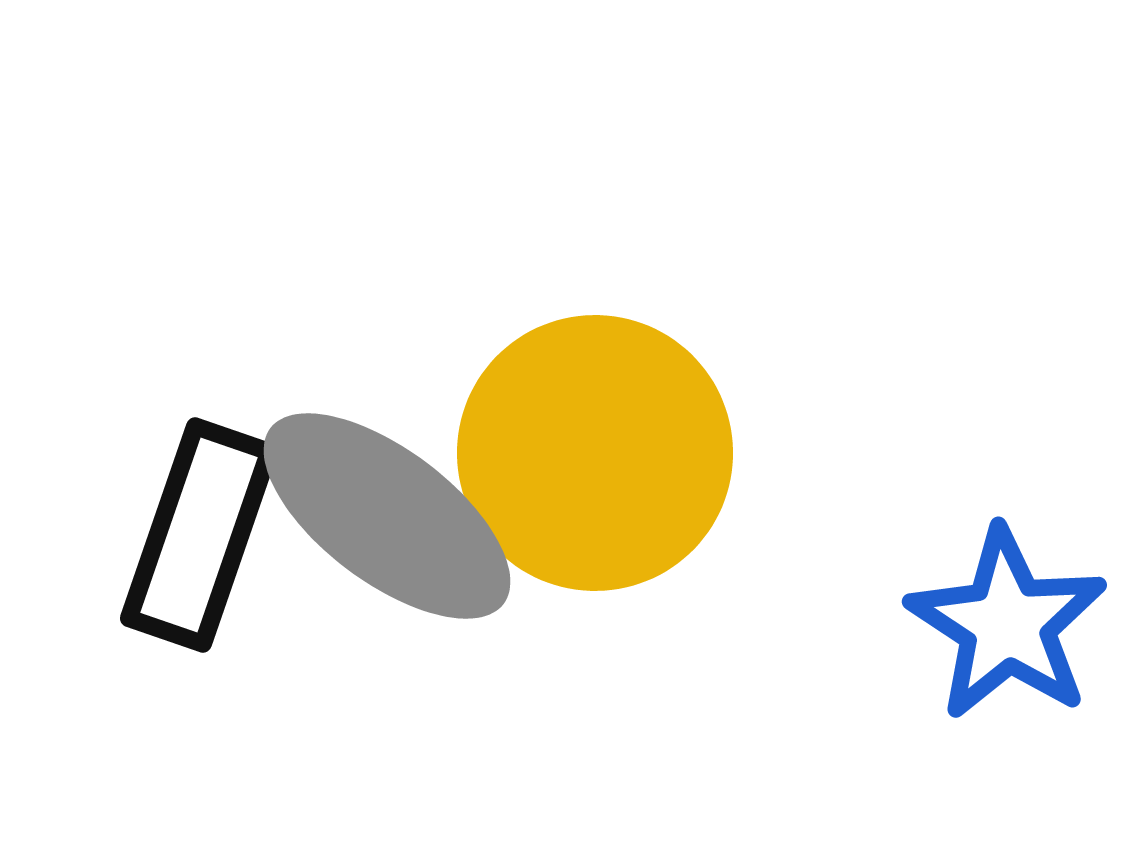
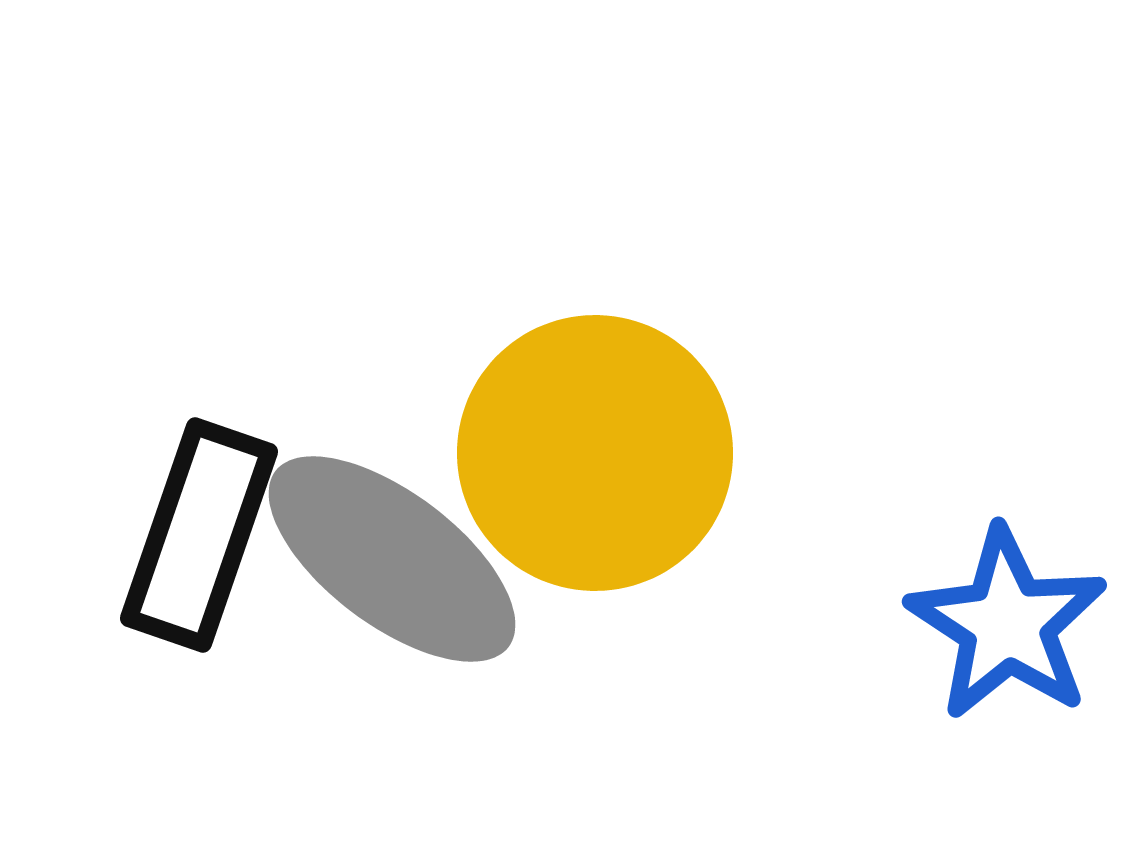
gray ellipse: moved 5 px right, 43 px down
